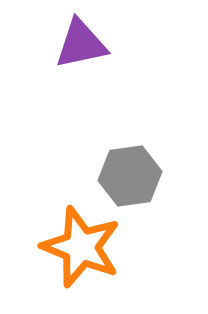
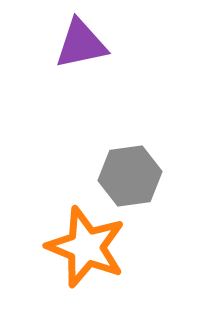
orange star: moved 5 px right
